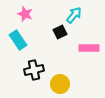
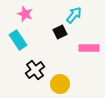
black cross: moved 1 px right; rotated 24 degrees counterclockwise
